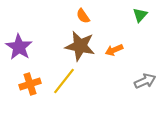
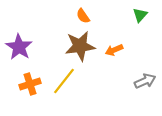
brown star: rotated 20 degrees counterclockwise
